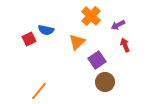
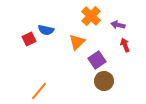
purple arrow: rotated 40 degrees clockwise
brown circle: moved 1 px left, 1 px up
